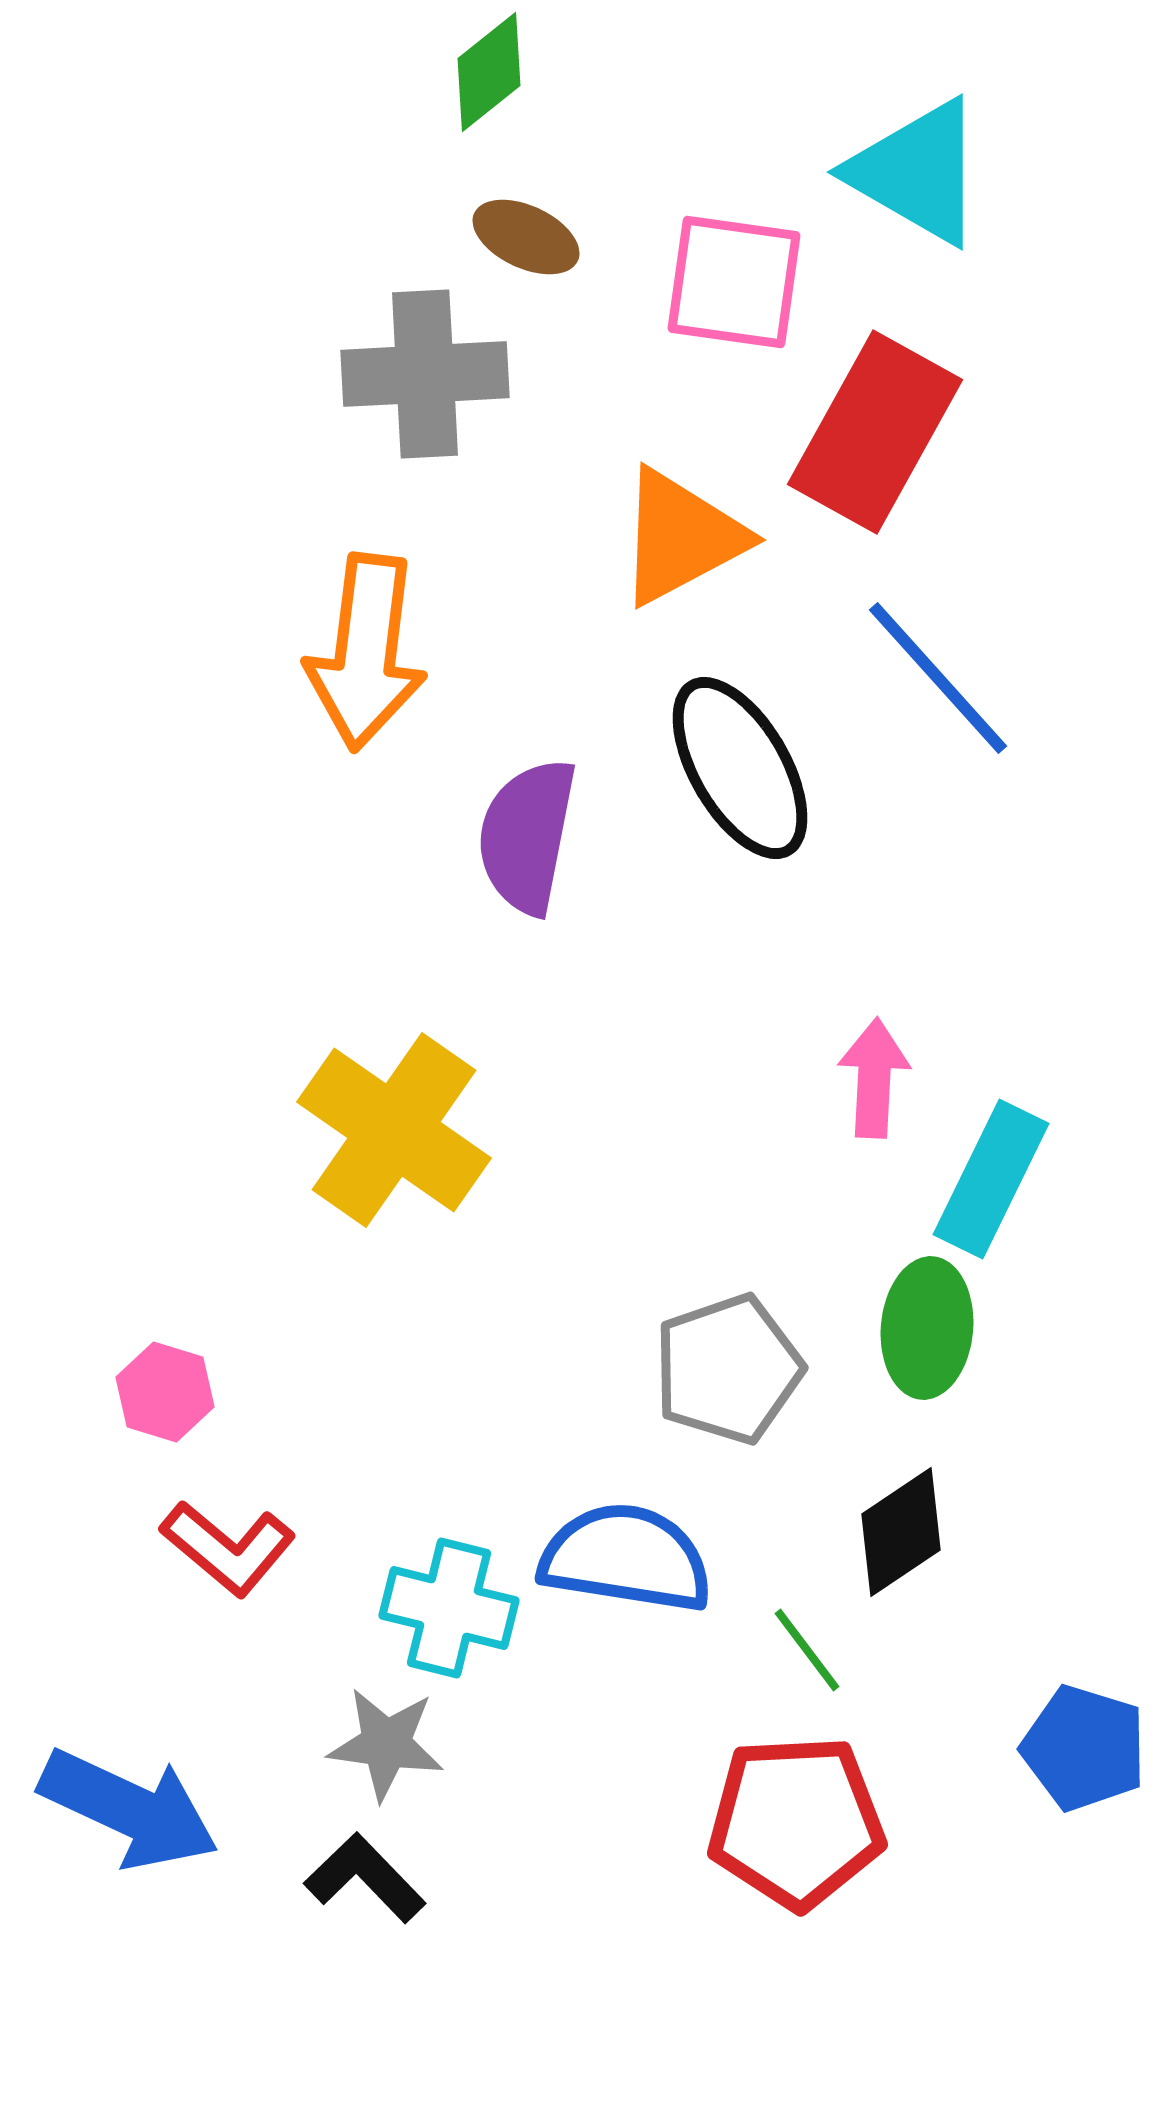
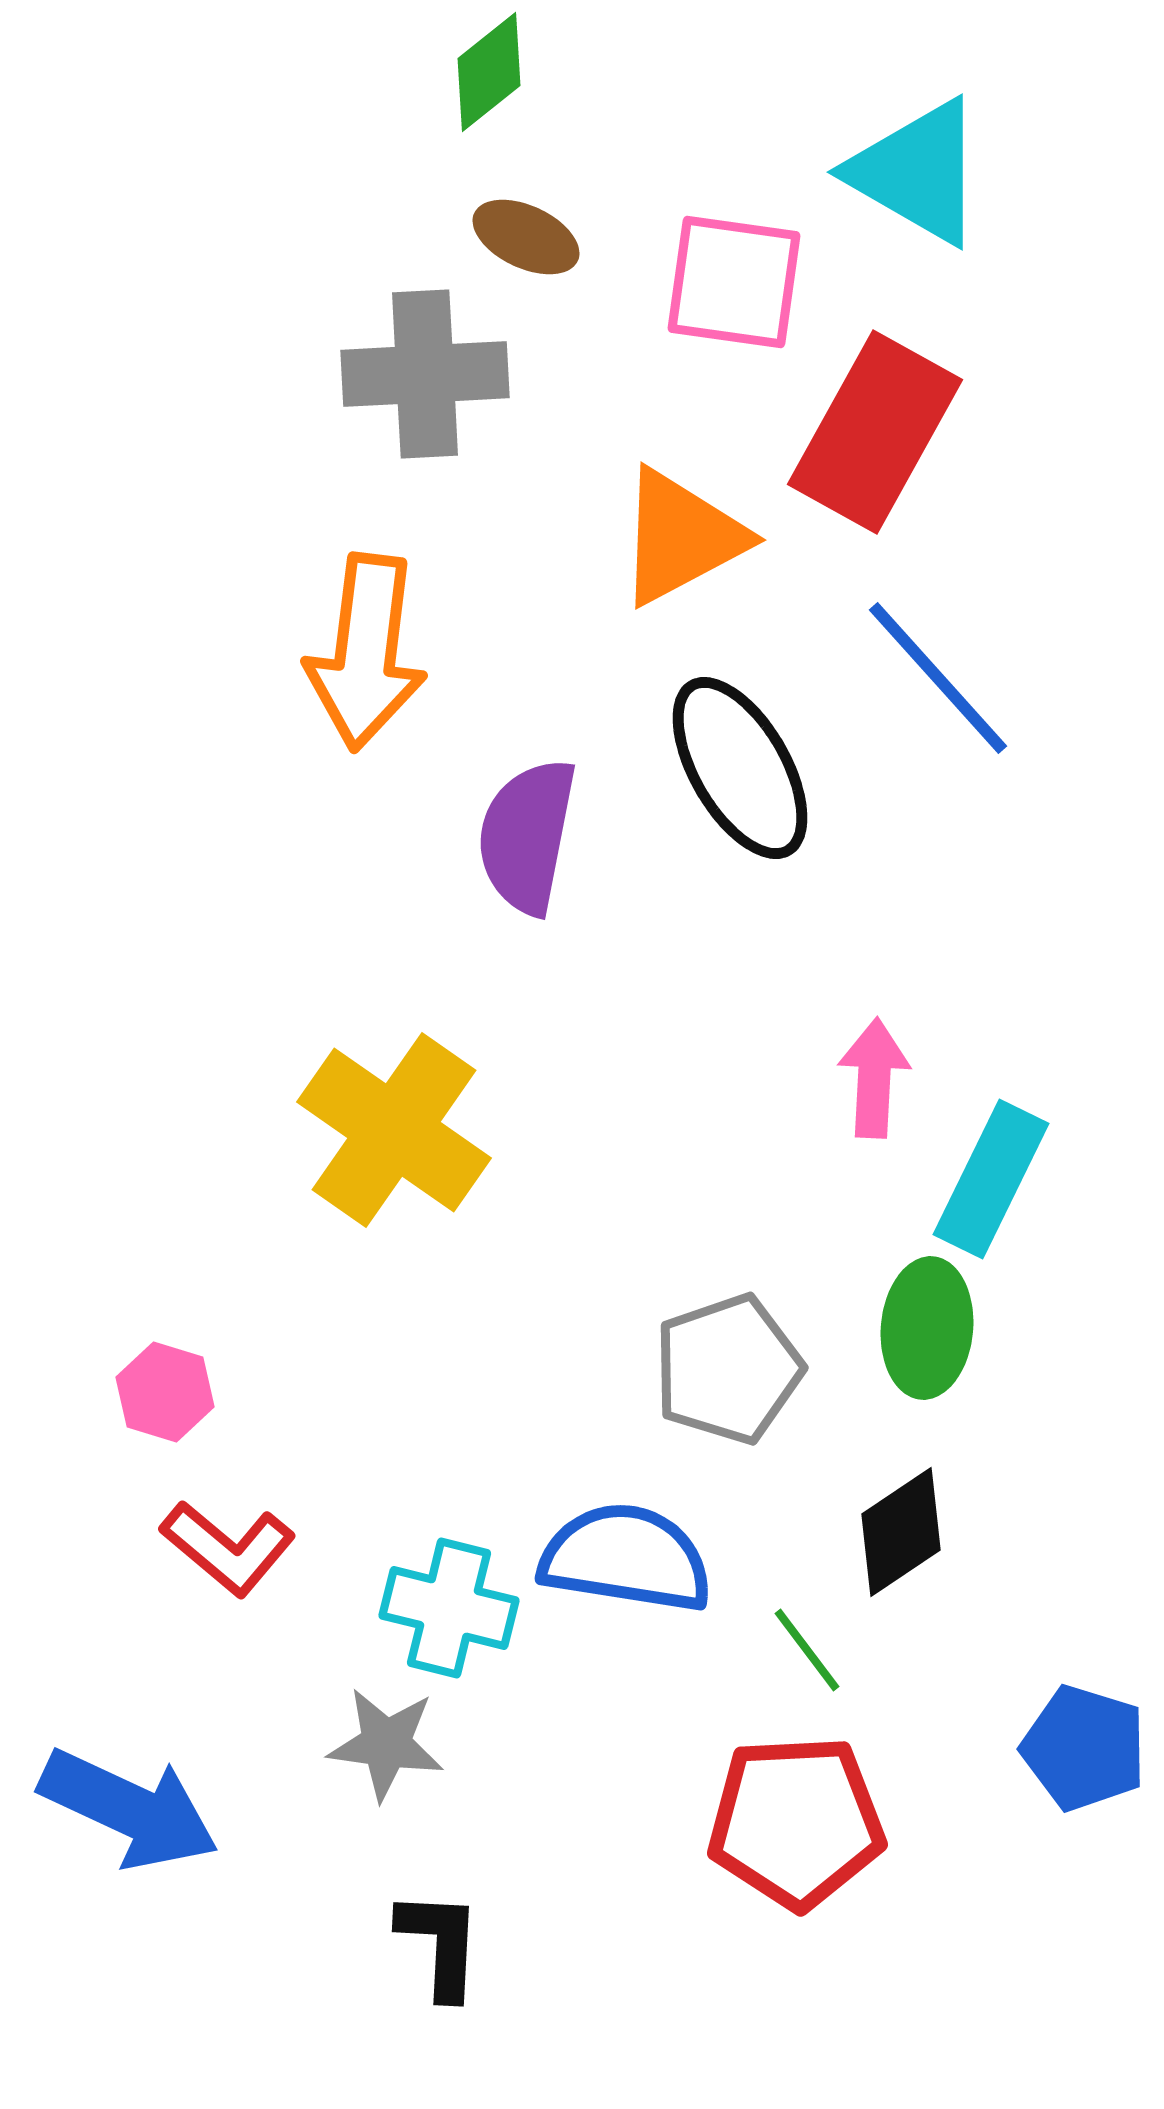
black L-shape: moved 75 px right, 66 px down; rotated 47 degrees clockwise
